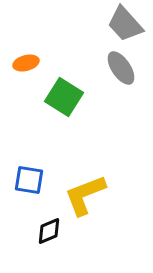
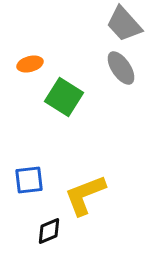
gray trapezoid: moved 1 px left
orange ellipse: moved 4 px right, 1 px down
blue square: rotated 16 degrees counterclockwise
